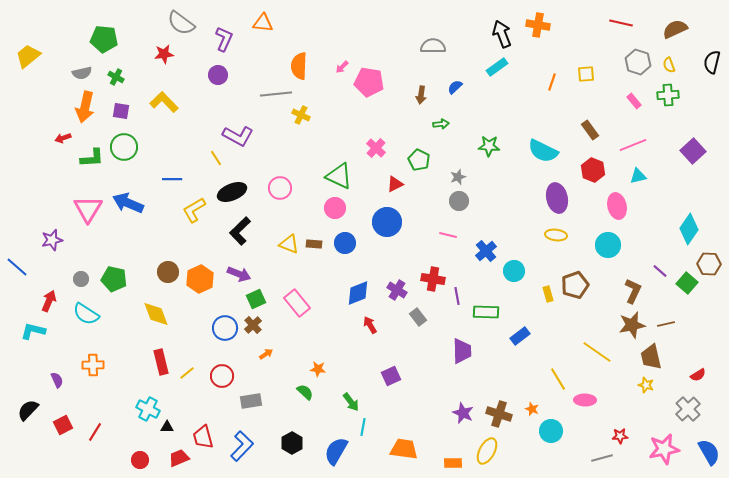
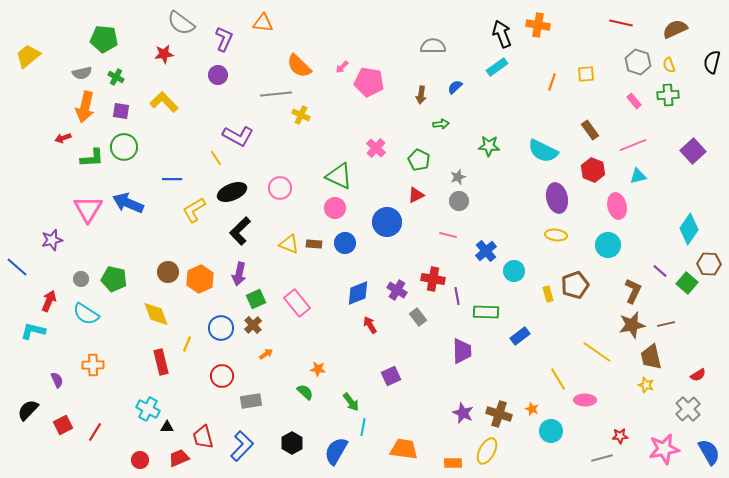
orange semicircle at (299, 66): rotated 48 degrees counterclockwise
red triangle at (395, 184): moved 21 px right, 11 px down
purple arrow at (239, 274): rotated 80 degrees clockwise
blue circle at (225, 328): moved 4 px left
yellow line at (187, 373): moved 29 px up; rotated 28 degrees counterclockwise
